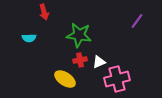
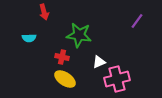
red cross: moved 18 px left, 3 px up; rotated 24 degrees clockwise
